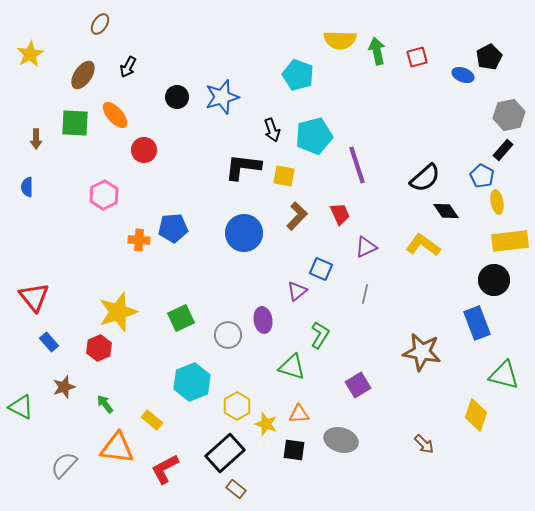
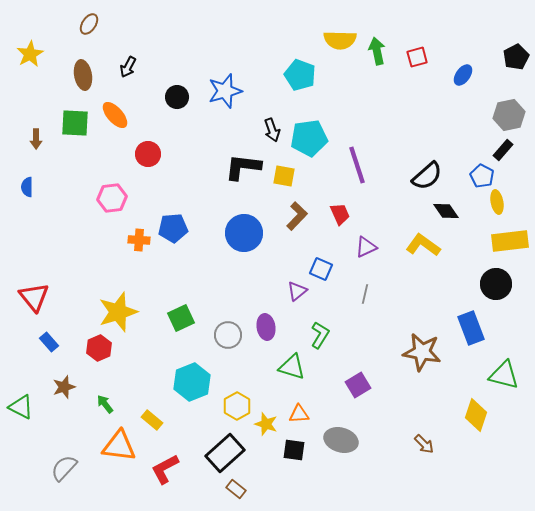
brown ellipse at (100, 24): moved 11 px left
black pentagon at (489, 57): moved 27 px right
brown ellipse at (83, 75): rotated 44 degrees counterclockwise
cyan pentagon at (298, 75): moved 2 px right
blue ellipse at (463, 75): rotated 75 degrees counterclockwise
blue star at (222, 97): moved 3 px right, 6 px up
cyan pentagon at (314, 136): moved 5 px left, 2 px down; rotated 6 degrees clockwise
red circle at (144, 150): moved 4 px right, 4 px down
black semicircle at (425, 178): moved 2 px right, 2 px up
pink hexagon at (104, 195): moved 8 px right, 3 px down; rotated 20 degrees clockwise
black circle at (494, 280): moved 2 px right, 4 px down
purple ellipse at (263, 320): moved 3 px right, 7 px down
blue rectangle at (477, 323): moved 6 px left, 5 px down
orange triangle at (117, 448): moved 2 px right, 2 px up
gray semicircle at (64, 465): moved 3 px down
